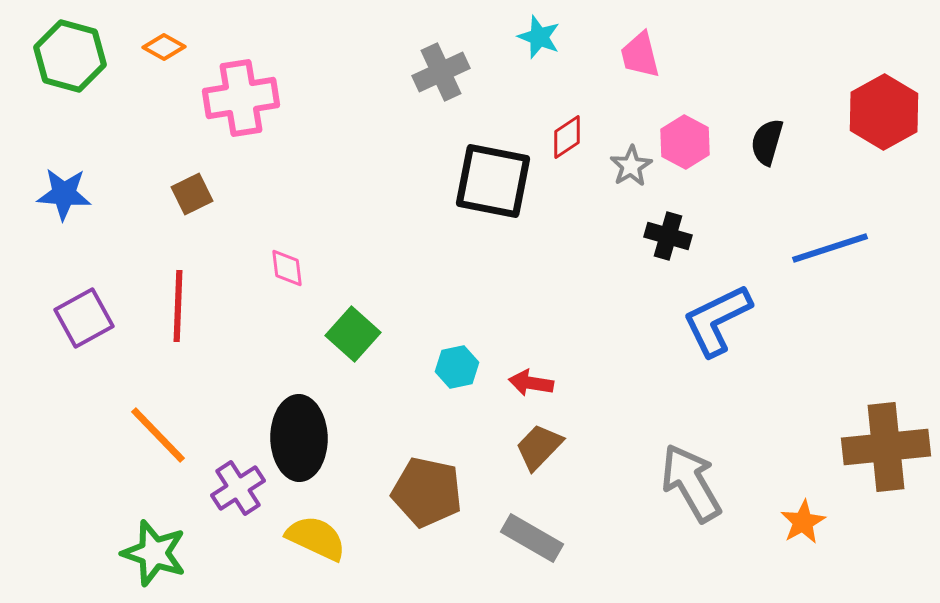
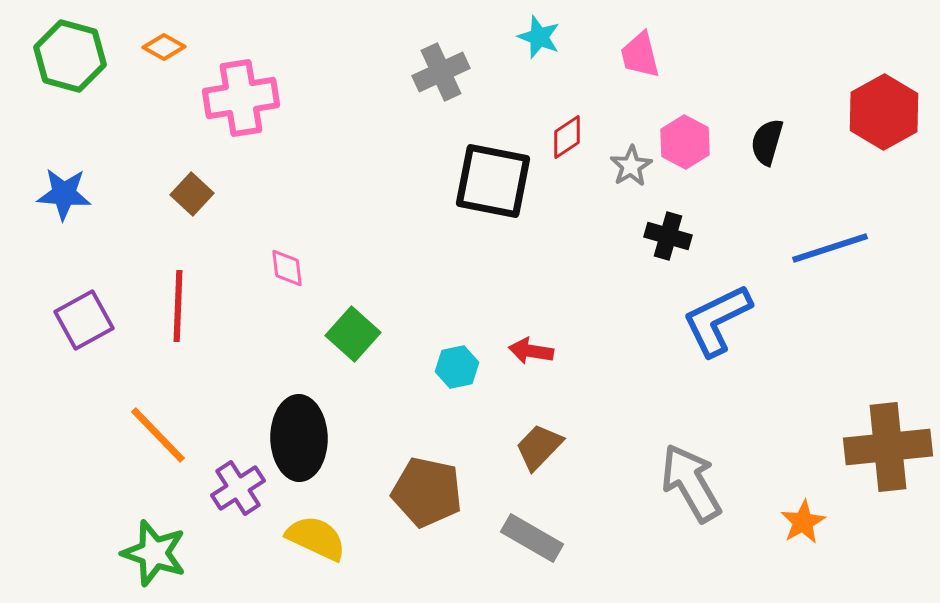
brown square: rotated 21 degrees counterclockwise
purple square: moved 2 px down
red arrow: moved 32 px up
brown cross: moved 2 px right
